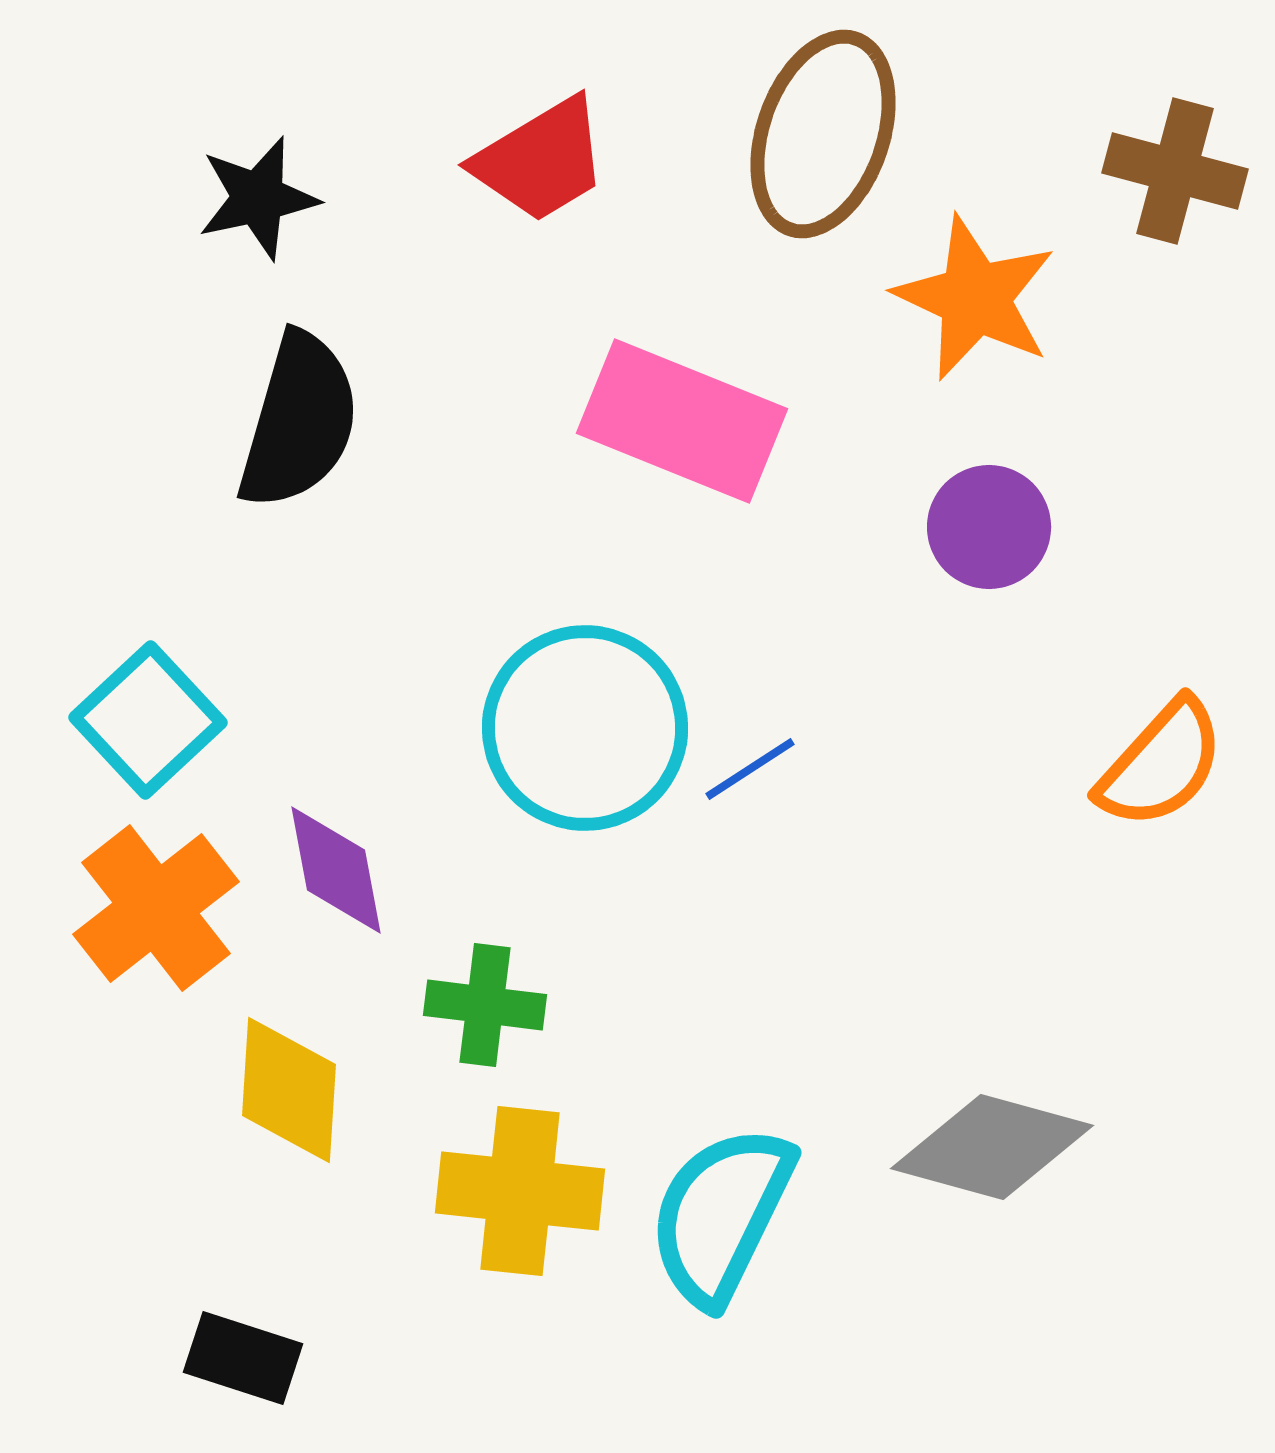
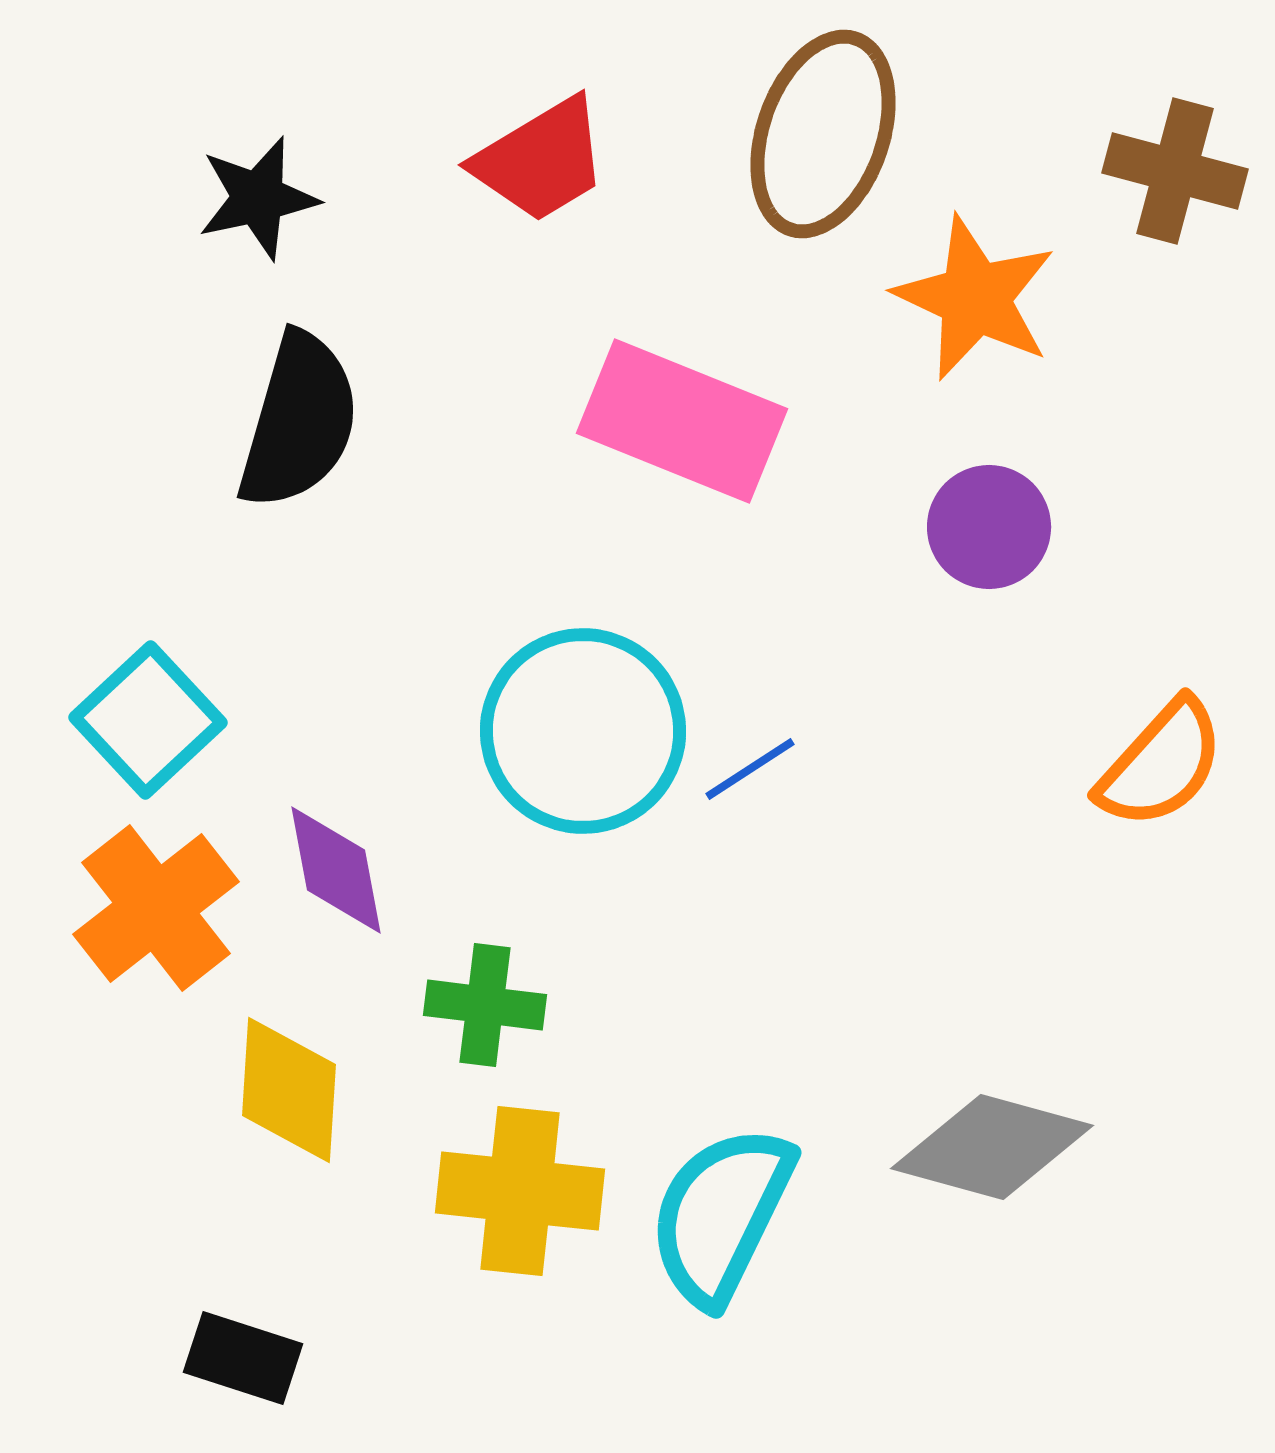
cyan circle: moved 2 px left, 3 px down
